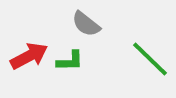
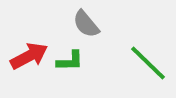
gray semicircle: rotated 12 degrees clockwise
green line: moved 2 px left, 4 px down
